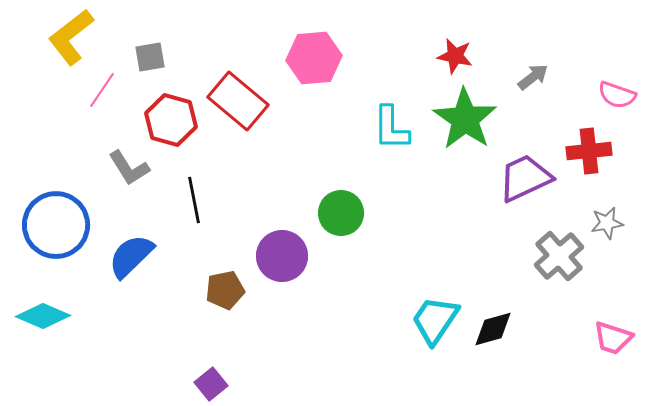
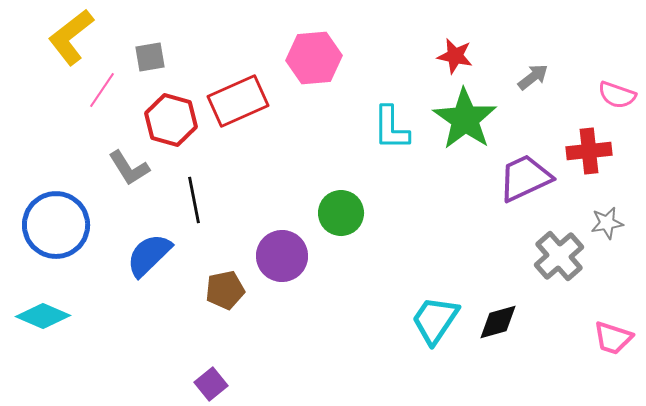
red rectangle: rotated 64 degrees counterclockwise
blue semicircle: moved 18 px right, 1 px up
black diamond: moved 5 px right, 7 px up
